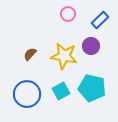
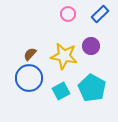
blue rectangle: moved 6 px up
cyan pentagon: rotated 16 degrees clockwise
blue circle: moved 2 px right, 16 px up
